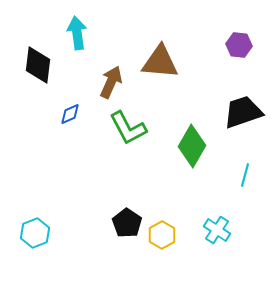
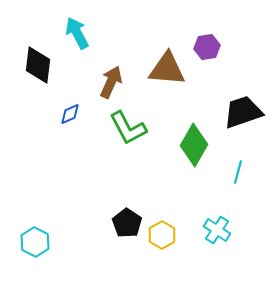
cyan arrow: rotated 20 degrees counterclockwise
purple hexagon: moved 32 px left, 2 px down; rotated 15 degrees counterclockwise
brown triangle: moved 7 px right, 7 px down
green diamond: moved 2 px right, 1 px up
cyan line: moved 7 px left, 3 px up
cyan hexagon: moved 9 px down; rotated 12 degrees counterclockwise
